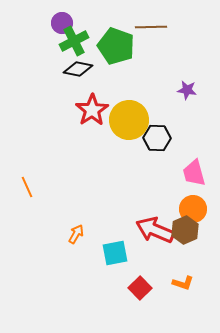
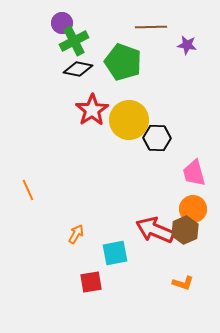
green pentagon: moved 7 px right, 16 px down
purple star: moved 45 px up
orange line: moved 1 px right, 3 px down
red square: moved 49 px left, 6 px up; rotated 35 degrees clockwise
